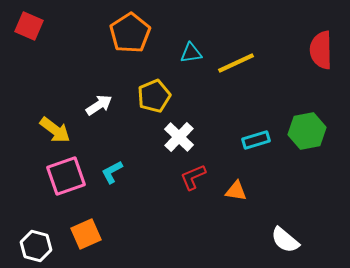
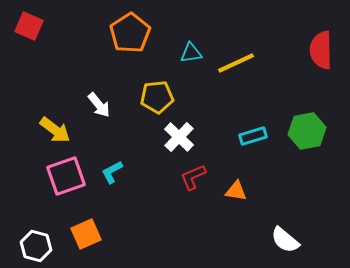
yellow pentagon: moved 3 px right, 1 px down; rotated 16 degrees clockwise
white arrow: rotated 84 degrees clockwise
cyan rectangle: moved 3 px left, 4 px up
